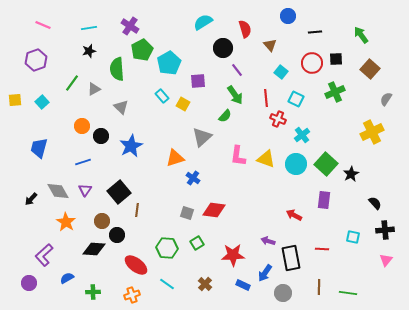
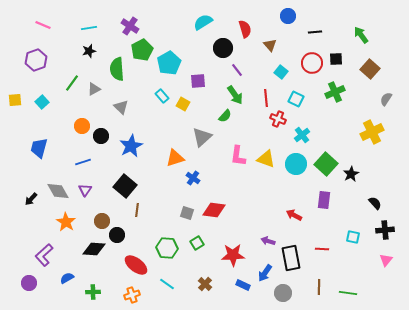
black square at (119, 192): moved 6 px right, 6 px up; rotated 10 degrees counterclockwise
